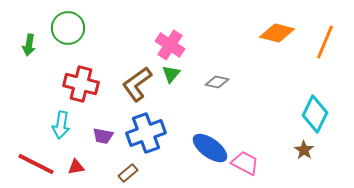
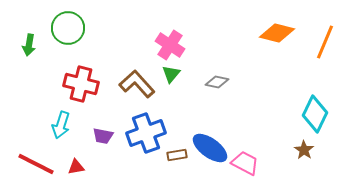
brown L-shape: rotated 84 degrees clockwise
cyan arrow: rotated 8 degrees clockwise
brown rectangle: moved 49 px right, 18 px up; rotated 30 degrees clockwise
